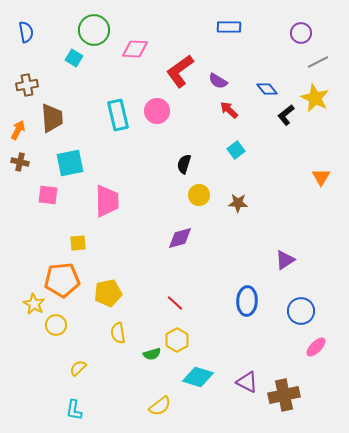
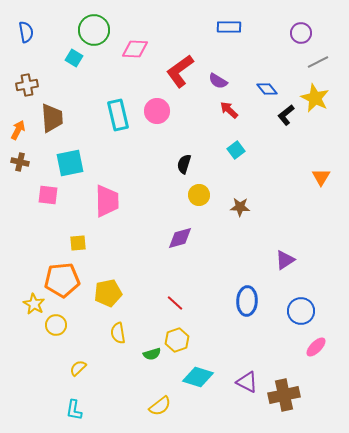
brown star at (238, 203): moved 2 px right, 4 px down
yellow hexagon at (177, 340): rotated 10 degrees clockwise
